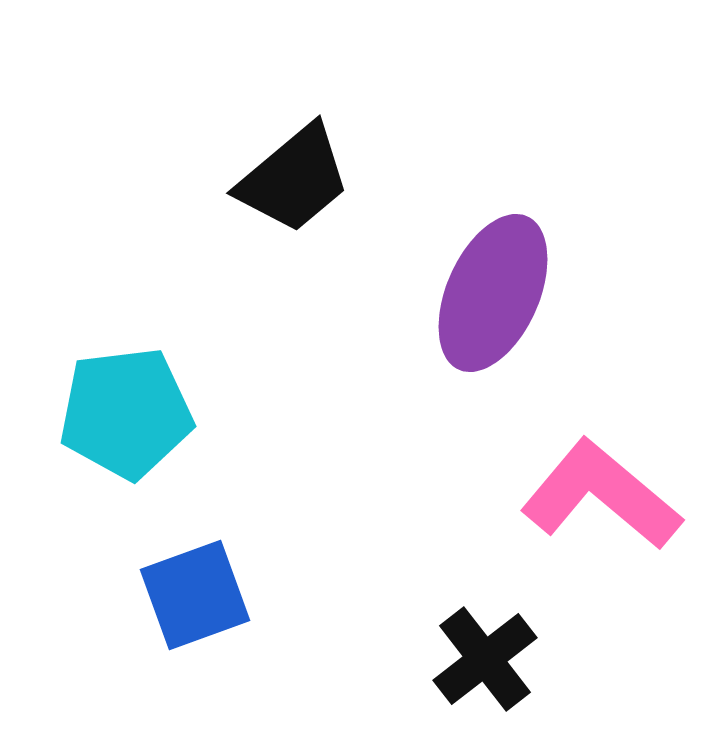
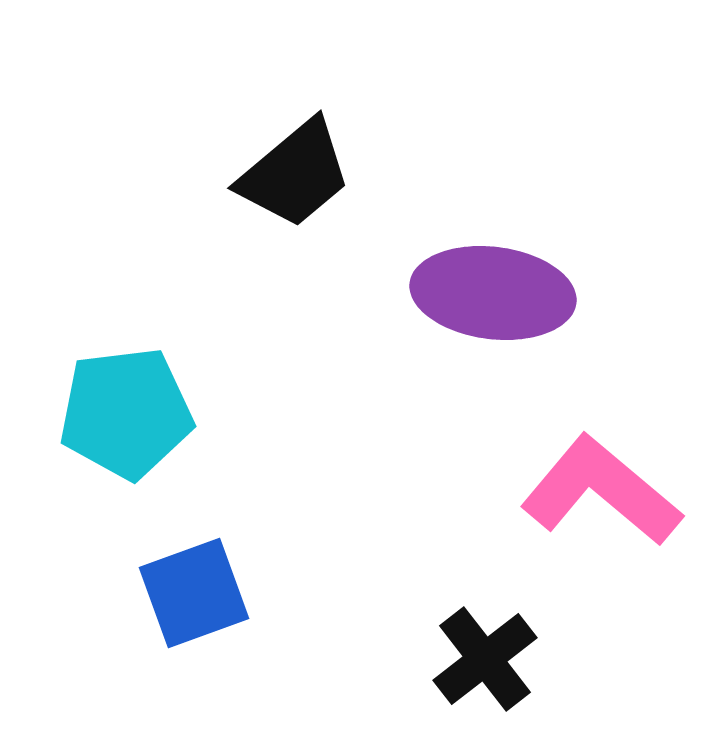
black trapezoid: moved 1 px right, 5 px up
purple ellipse: rotated 73 degrees clockwise
pink L-shape: moved 4 px up
blue square: moved 1 px left, 2 px up
